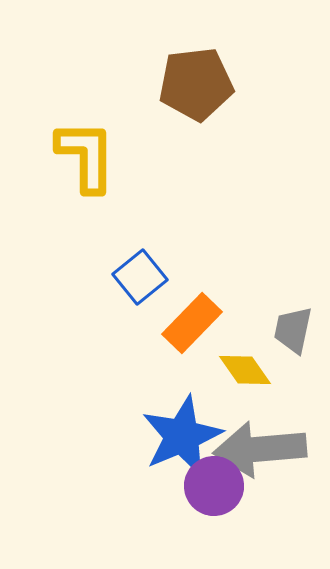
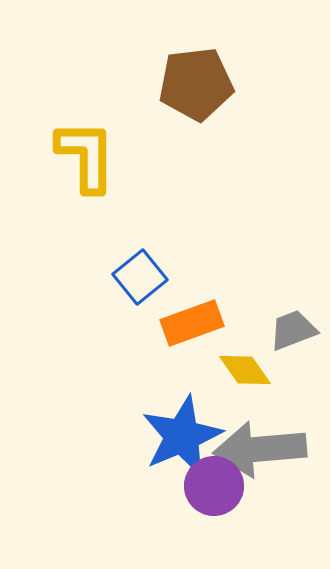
orange rectangle: rotated 26 degrees clockwise
gray trapezoid: rotated 57 degrees clockwise
